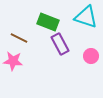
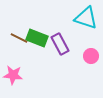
cyan triangle: moved 1 px down
green rectangle: moved 11 px left, 16 px down
pink star: moved 14 px down
